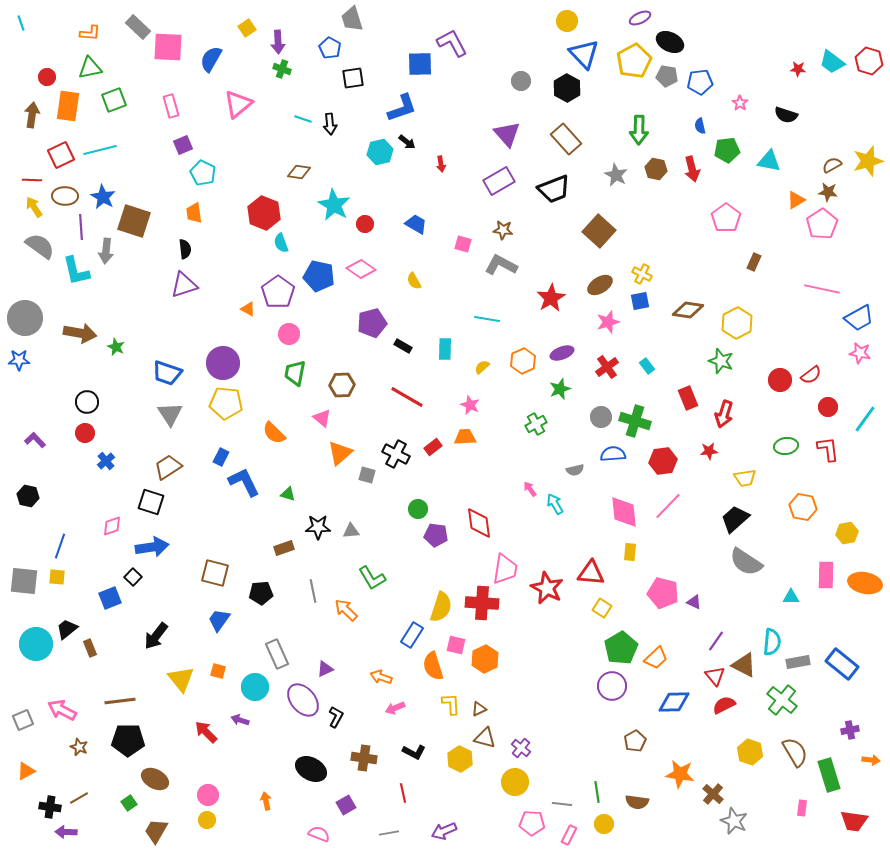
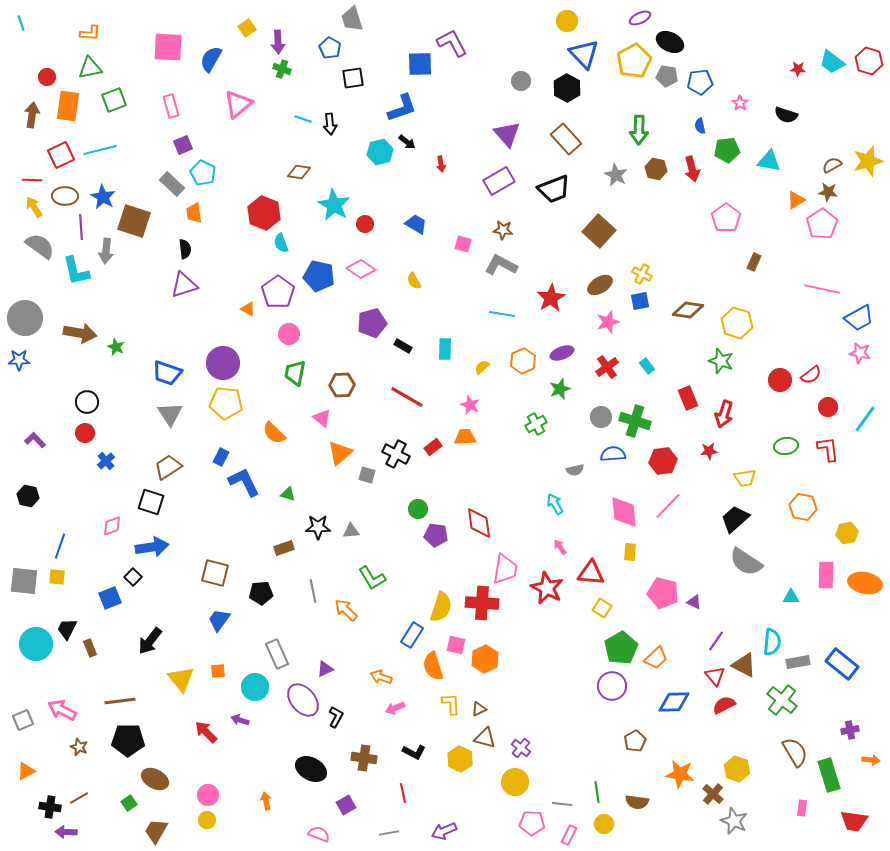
gray rectangle at (138, 27): moved 34 px right, 157 px down
cyan line at (487, 319): moved 15 px right, 5 px up
yellow hexagon at (737, 323): rotated 16 degrees counterclockwise
pink arrow at (530, 489): moved 30 px right, 58 px down
black trapezoid at (67, 629): rotated 25 degrees counterclockwise
black arrow at (156, 636): moved 6 px left, 5 px down
orange square at (218, 671): rotated 21 degrees counterclockwise
yellow hexagon at (750, 752): moved 13 px left, 17 px down
